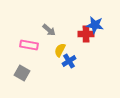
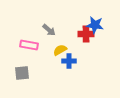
yellow semicircle: rotated 32 degrees clockwise
blue cross: rotated 32 degrees clockwise
gray square: rotated 35 degrees counterclockwise
